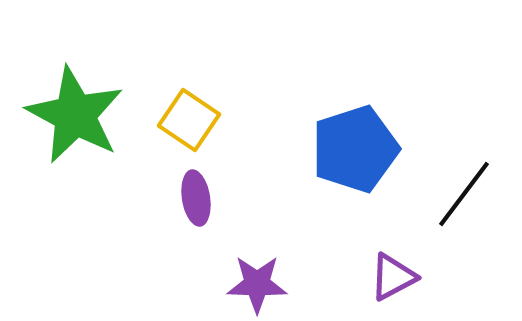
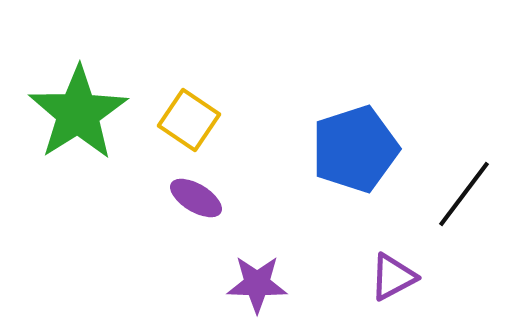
green star: moved 3 px right, 2 px up; rotated 12 degrees clockwise
purple ellipse: rotated 50 degrees counterclockwise
